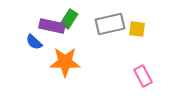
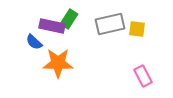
orange star: moved 7 px left, 1 px down
